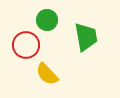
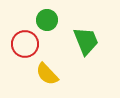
green trapezoid: moved 4 px down; rotated 12 degrees counterclockwise
red circle: moved 1 px left, 1 px up
